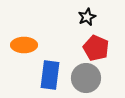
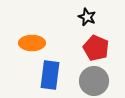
black star: rotated 24 degrees counterclockwise
orange ellipse: moved 8 px right, 2 px up
gray circle: moved 8 px right, 3 px down
